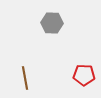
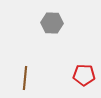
brown line: rotated 15 degrees clockwise
